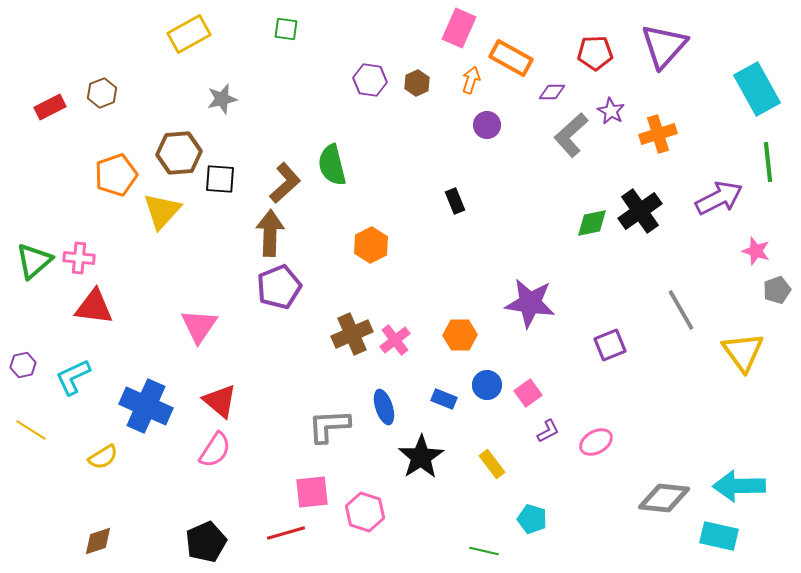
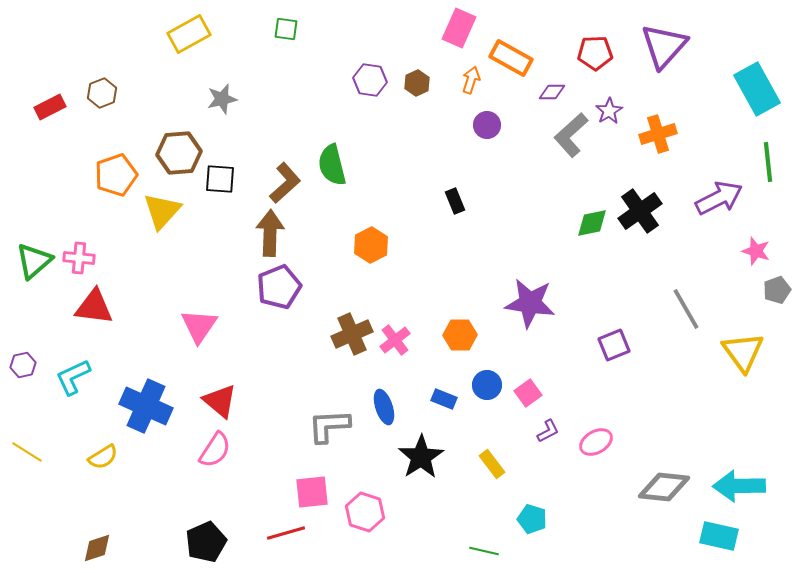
purple star at (611, 111): moved 2 px left; rotated 12 degrees clockwise
gray line at (681, 310): moved 5 px right, 1 px up
purple square at (610, 345): moved 4 px right
yellow line at (31, 430): moved 4 px left, 22 px down
gray diamond at (664, 498): moved 11 px up
brown diamond at (98, 541): moved 1 px left, 7 px down
